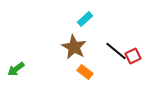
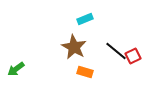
cyan rectangle: rotated 21 degrees clockwise
orange rectangle: rotated 21 degrees counterclockwise
